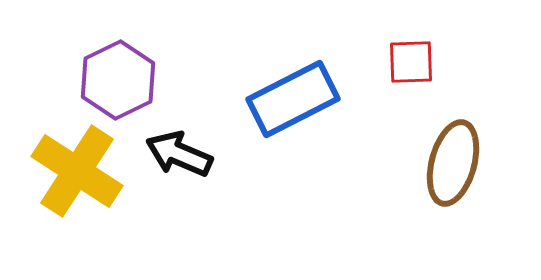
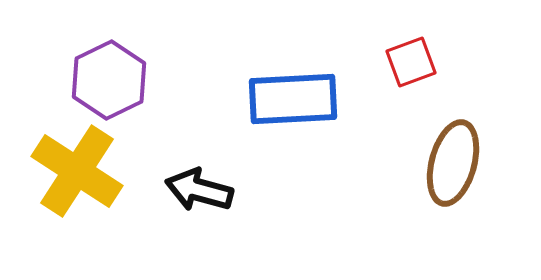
red square: rotated 18 degrees counterclockwise
purple hexagon: moved 9 px left
blue rectangle: rotated 24 degrees clockwise
black arrow: moved 20 px right, 36 px down; rotated 8 degrees counterclockwise
